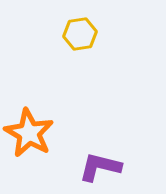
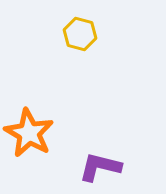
yellow hexagon: rotated 24 degrees clockwise
